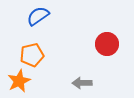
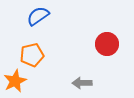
orange star: moved 4 px left
